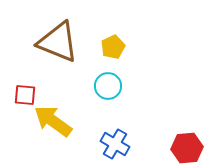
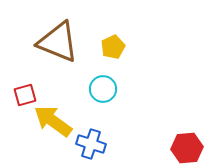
cyan circle: moved 5 px left, 3 px down
red square: rotated 20 degrees counterclockwise
blue cross: moved 24 px left; rotated 12 degrees counterclockwise
